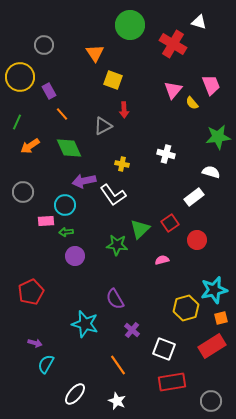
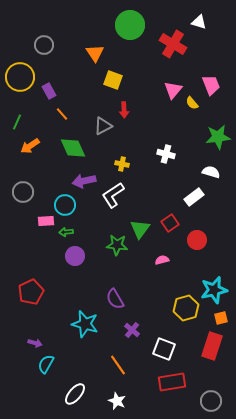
green diamond at (69, 148): moved 4 px right
white L-shape at (113, 195): rotated 92 degrees clockwise
green triangle at (140, 229): rotated 10 degrees counterclockwise
red rectangle at (212, 346): rotated 40 degrees counterclockwise
